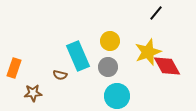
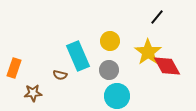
black line: moved 1 px right, 4 px down
yellow star: rotated 16 degrees counterclockwise
gray circle: moved 1 px right, 3 px down
